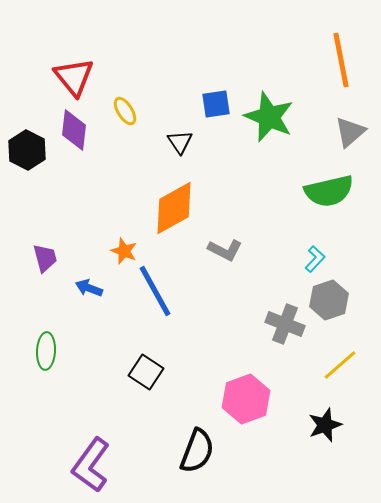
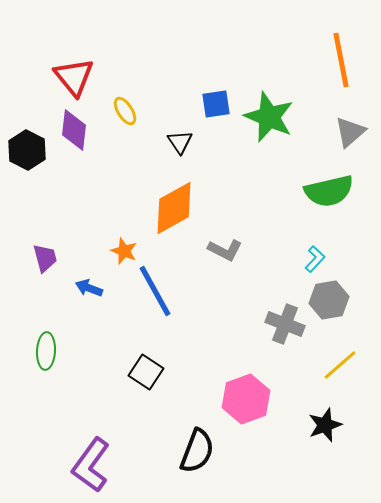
gray hexagon: rotated 9 degrees clockwise
